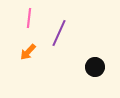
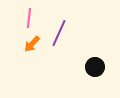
orange arrow: moved 4 px right, 8 px up
